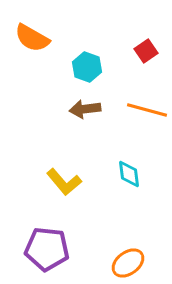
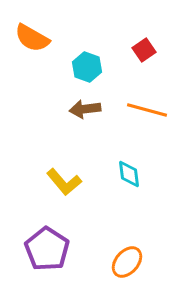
red square: moved 2 px left, 1 px up
purple pentagon: rotated 27 degrees clockwise
orange ellipse: moved 1 px left, 1 px up; rotated 12 degrees counterclockwise
